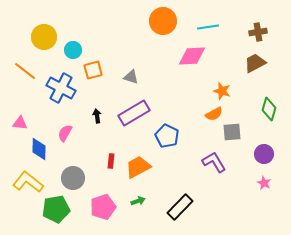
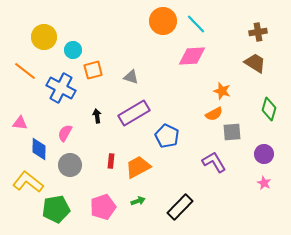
cyan line: moved 12 px left, 3 px up; rotated 55 degrees clockwise
brown trapezoid: rotated 60 degrees clockwise
gray circle: moved 3 px left, 13 px up
